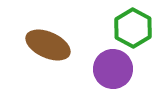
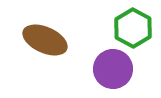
brown ellipse: moved 3 px left, 5 px up
